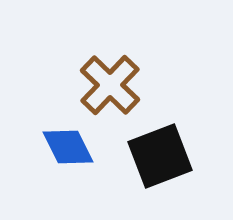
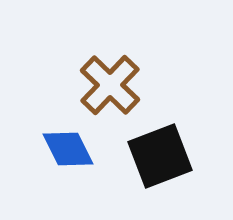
blue diamond: moved 2 px down
